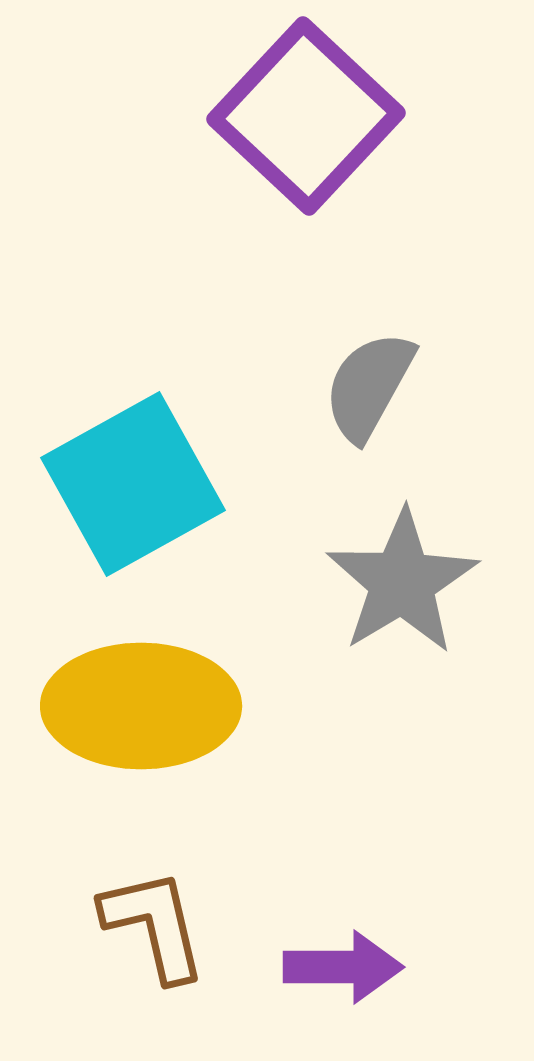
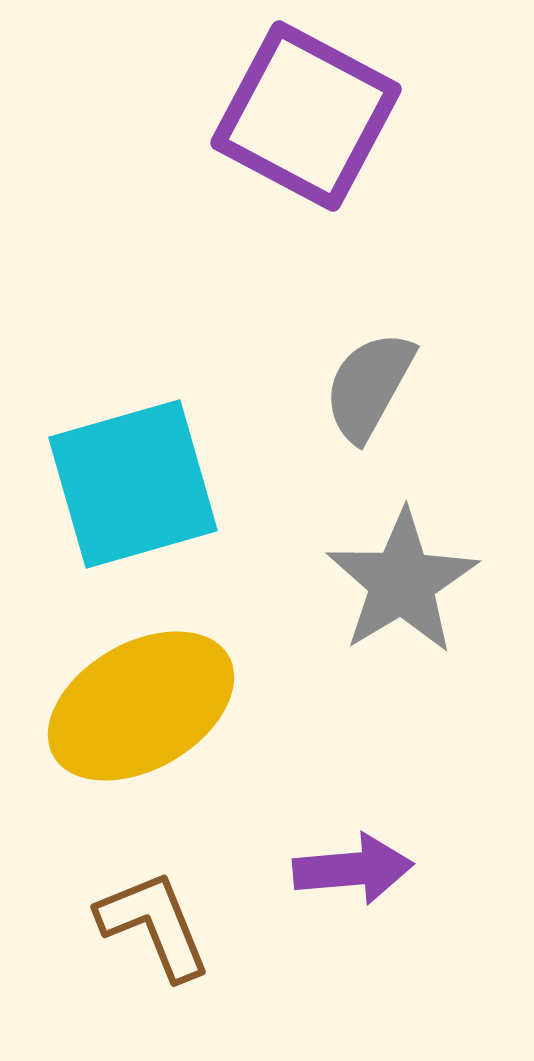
purple square: rotated 15 degrees counterclockwise
cyan square: rotated 13 degrees clockwise
yellow ellipse: rotated 30 degrees counterclockwise
brown L-shape: rotated 9 degrees counterclockwise
purple arrow: moved 10 px right, 98 px up; rotated 5 degrees counterclockwise
